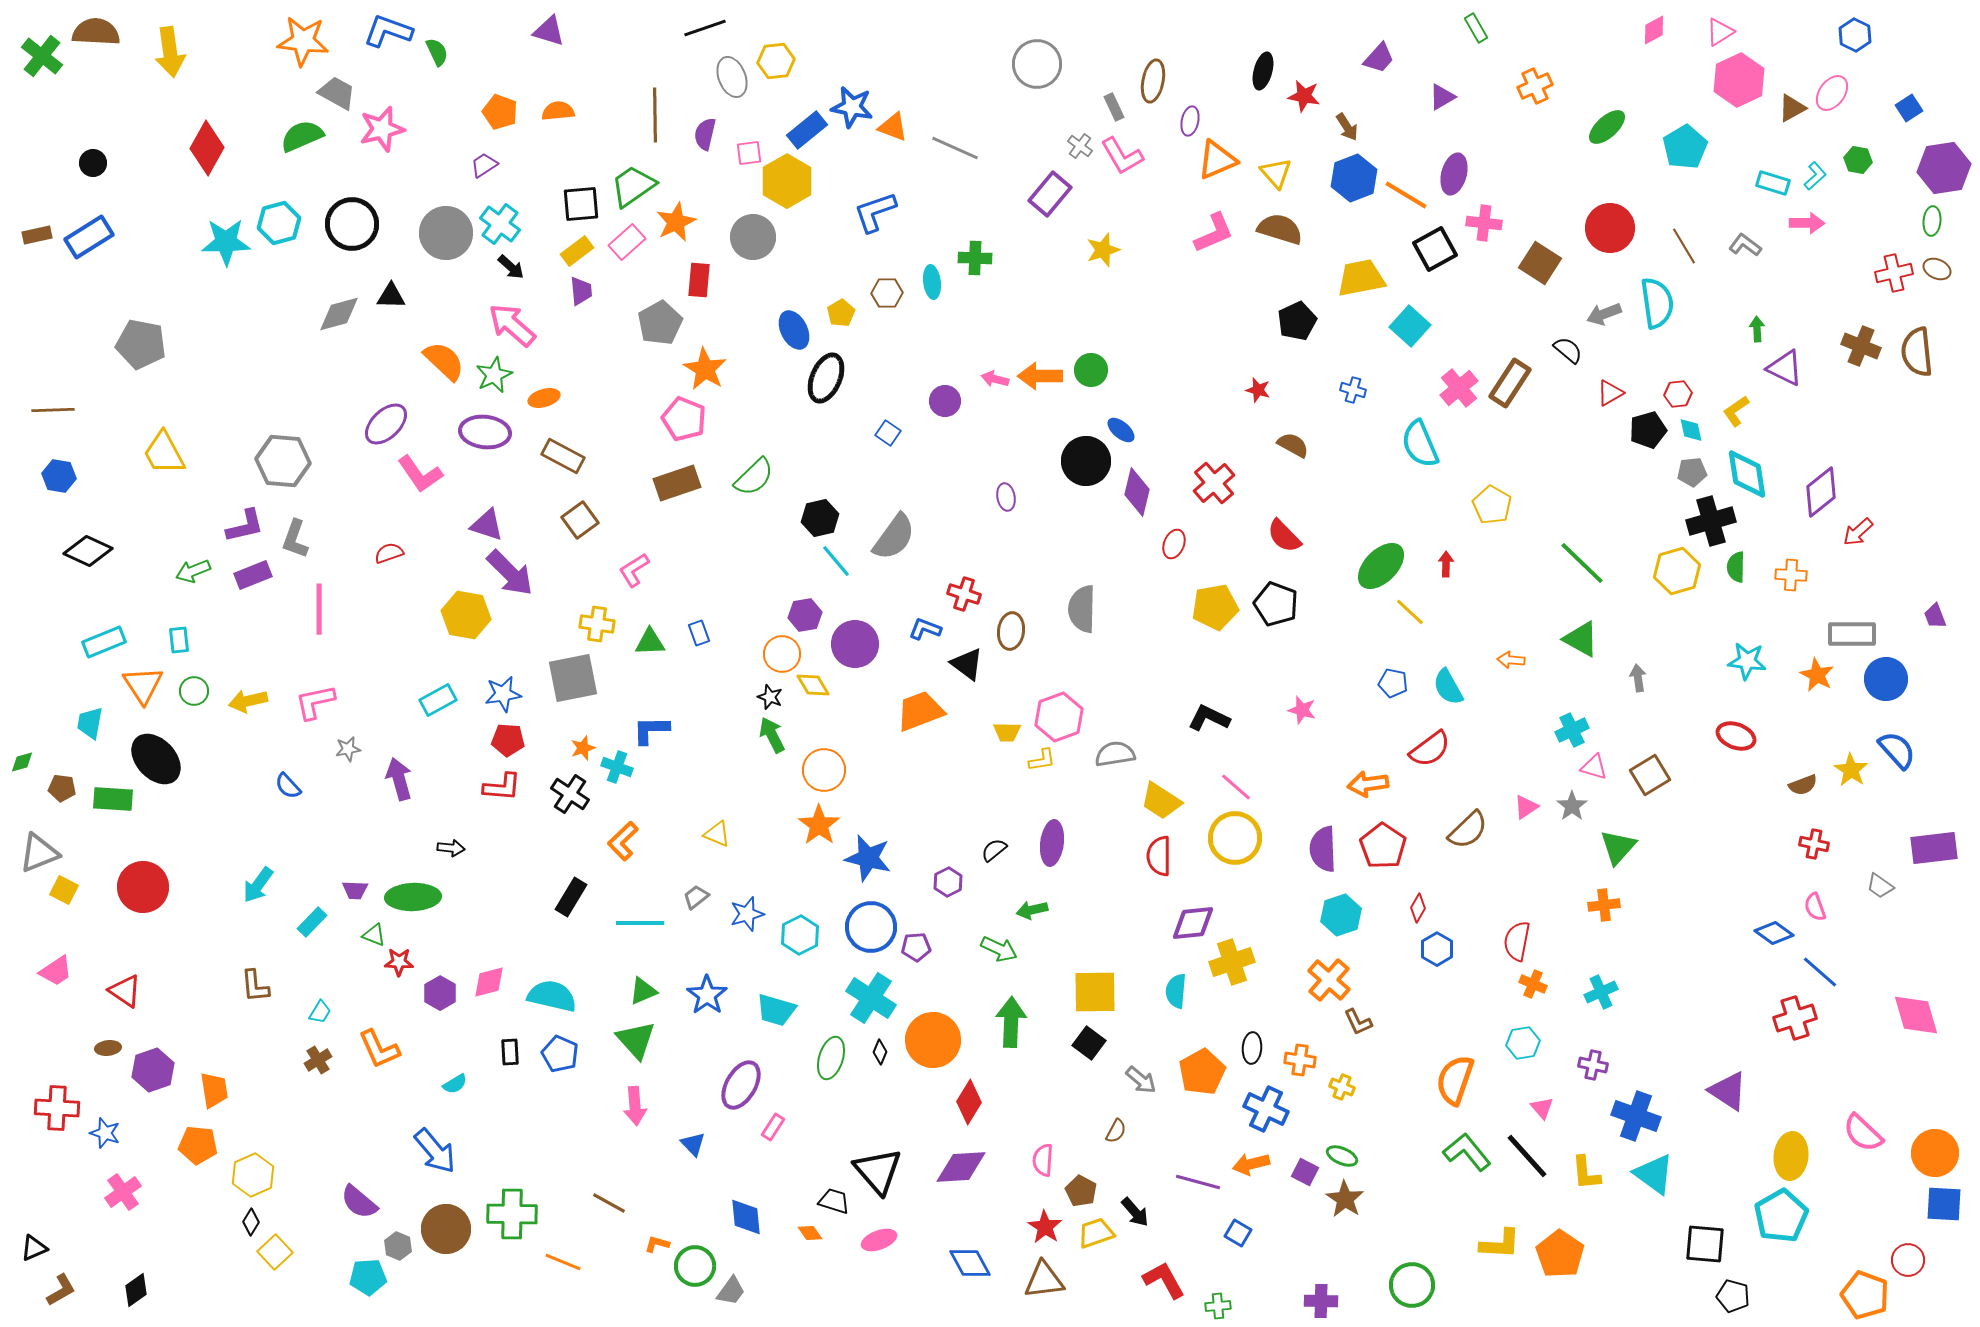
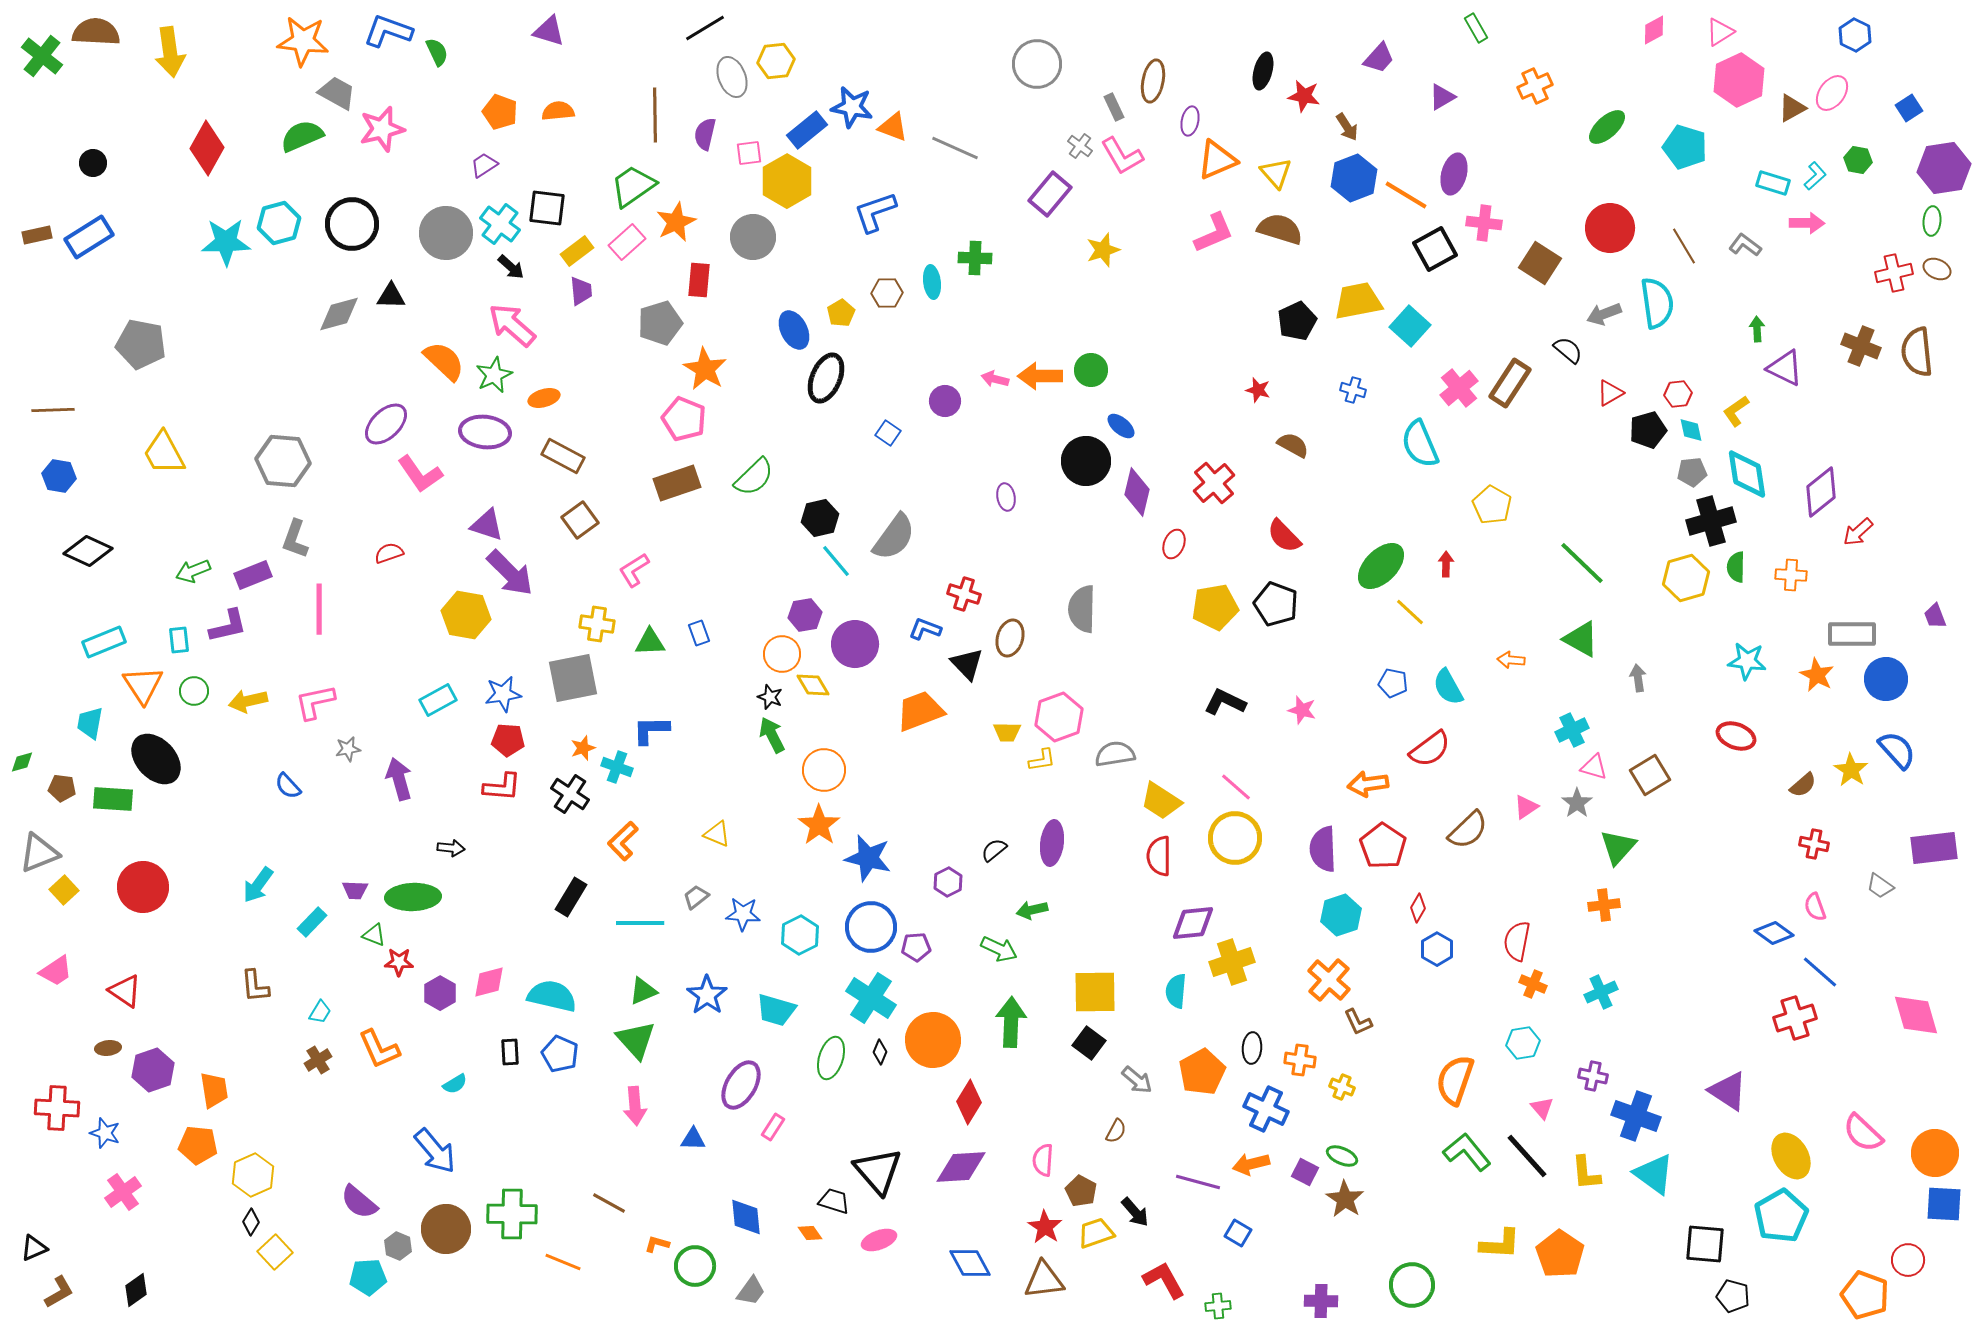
black line at (705, 28): rotated 12 degrees counterclockwise
cyan pentagon at (1685, 147): rotated 24 degrees counterclockwise
black square at (581, 204): moved 34 px left, 4 px down; rotated 12 degrees clockwise
yellow trapezoid at (1361, 278): moved 3 px left, 23 px down
gray pentagon at (660, 323): rotated 12 degrees clockwise
blue ellipse at (1121, 430): moved 4 px up
purple L-shape at (245, 526): moved 17 px left, 100 px down
yellow hexagon at (1677, 571): moved 9 px right, 7 px down
brown ellipse at (1011, 631): moved 1 px left, 7 px down; rotated 9 degrees clockwise
black triangle at (967, 664): rotated 9 degrees clockwise
black L-shape at (1209, 718): moved 16 px right, 16 px up
brown semicircle at (1803, 785): rotated 20 degrees counterclockwise
gray star at (1572, 806): moved 5 px right, 3 px up
yellow square at (64, 890): rotated 20 degrees clockwise
blue star at (747, 914): moved 4 px left; rotated 20 degrees clockwise
purple cross at (1593, 1065): moved 11 px down
gray arrow at (1141, 1080): moved 4 px left
blue triangle at (693, 1144): moved 5 px up; rotated 44 degrees counterclockwise
yellow ellipse at (1791, 1156): rotated 36 degrees counterclockwise
brown L-shape at (61, 1290): moved 2 px left, 2 px down
gray trapezoid at (731, 1291): moved 20 px right
